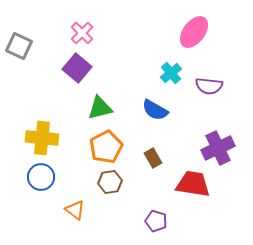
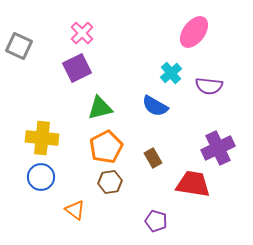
purple square: rotated 24 degrees clockwise
blue semicircle: moved 4 px up
